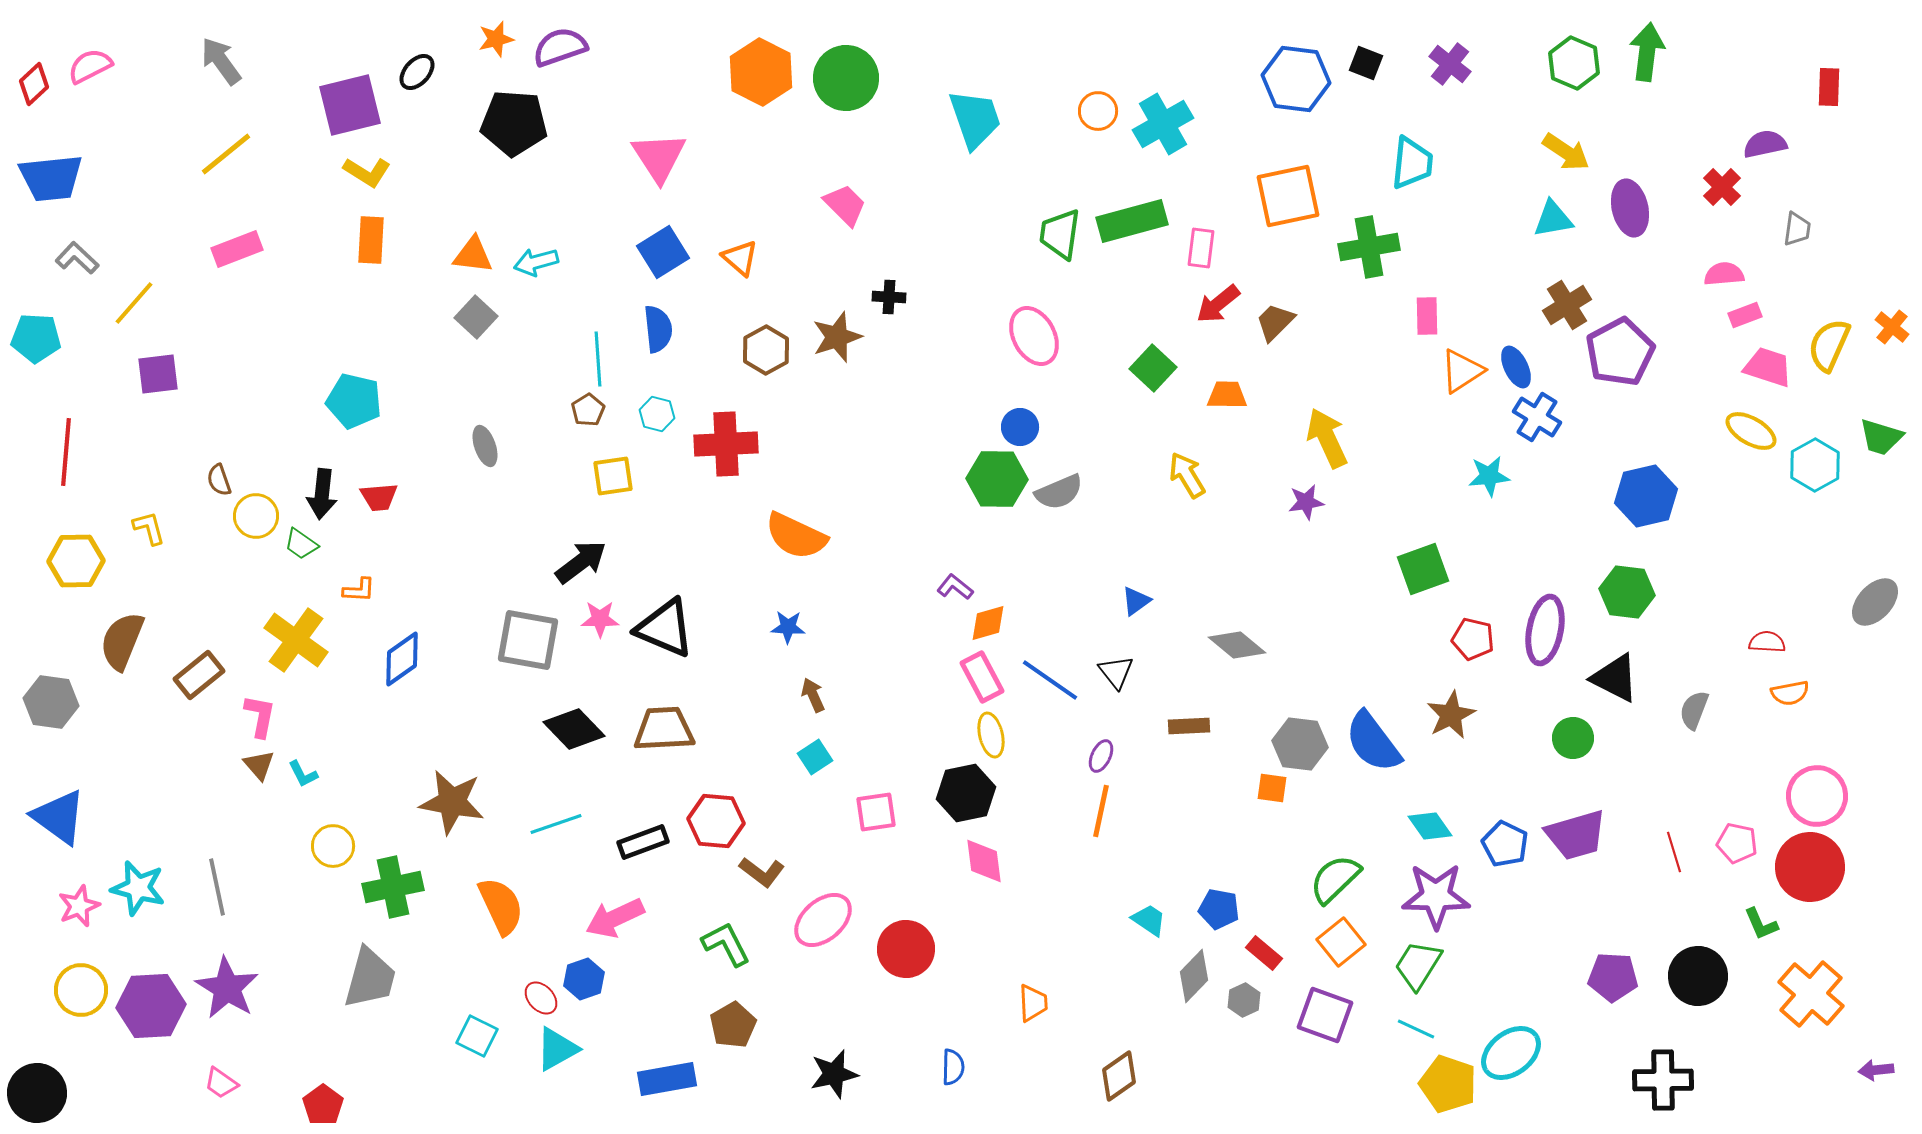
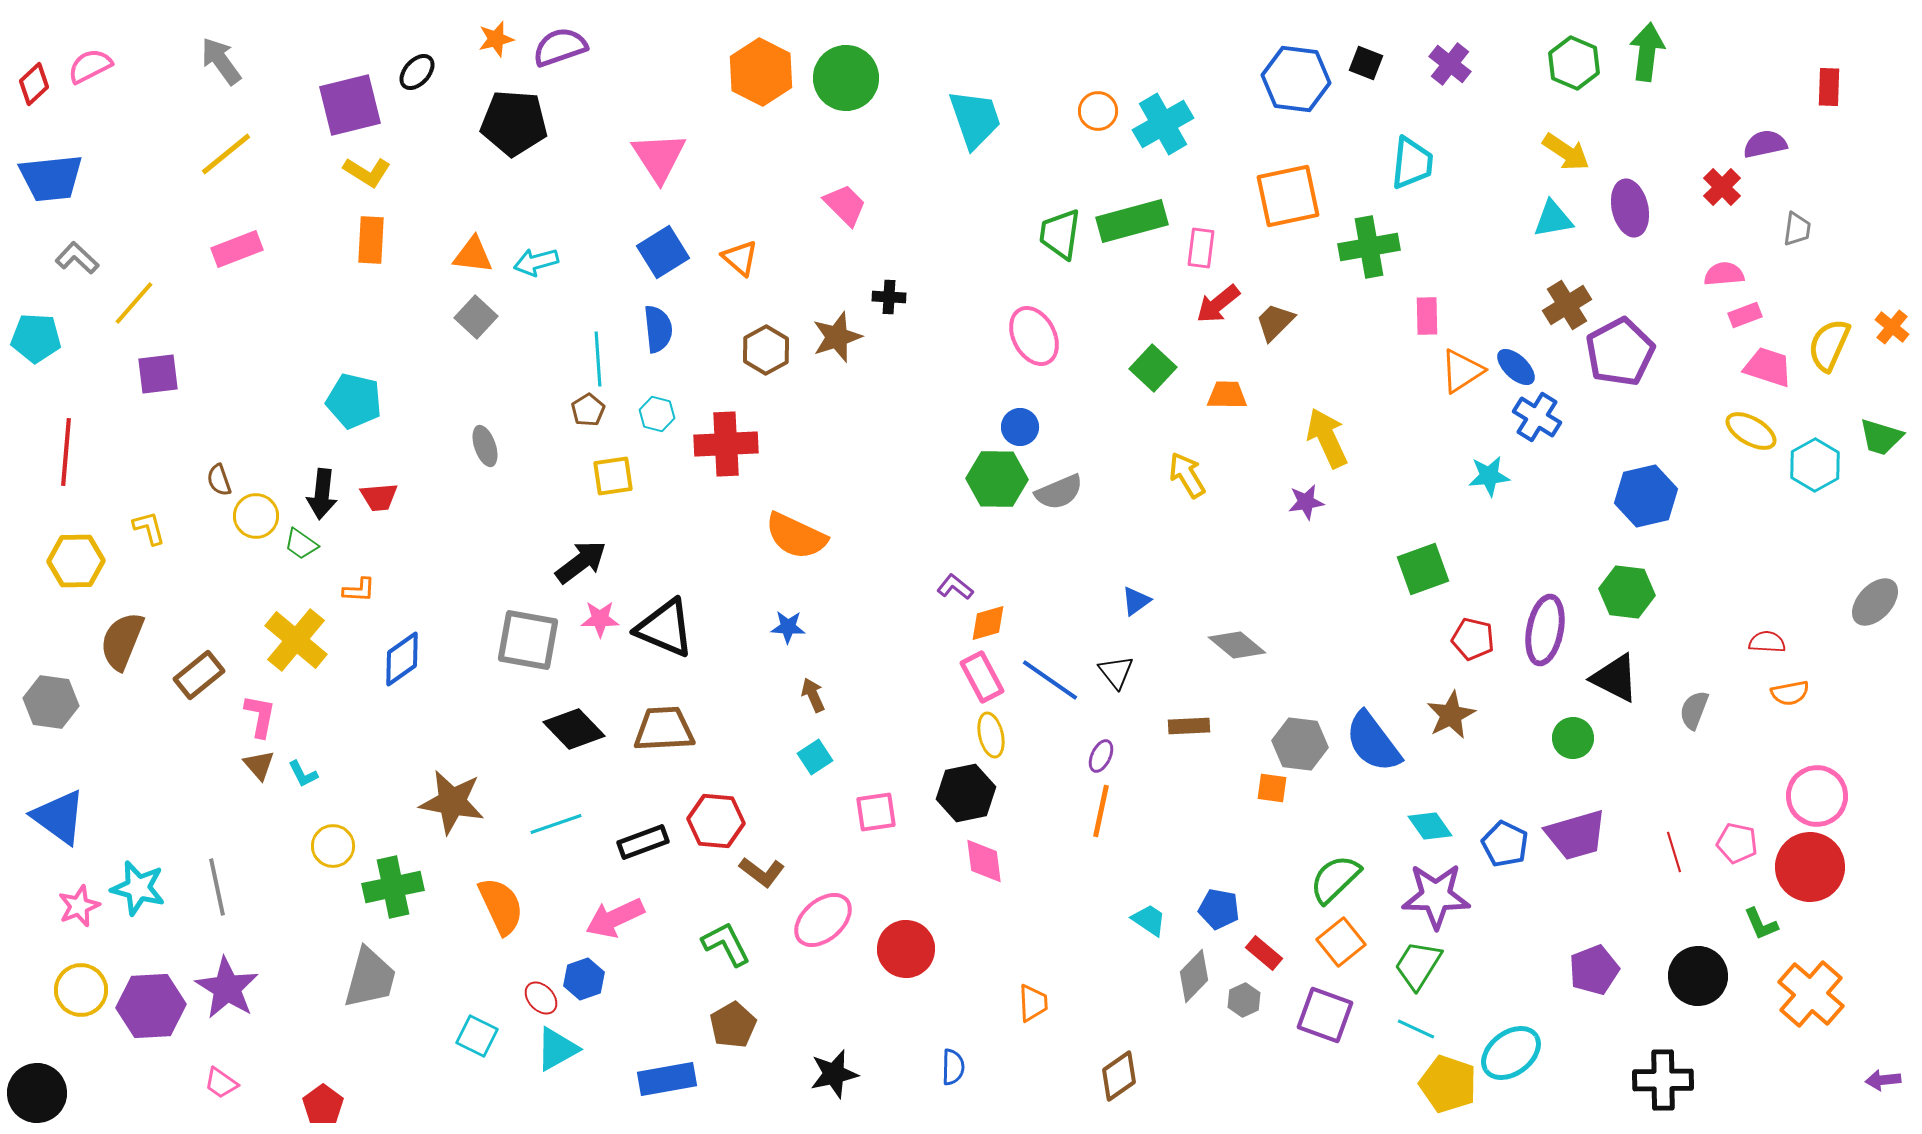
blue ellipse at (1516, 367): rotated 21 degrees counterclockwise
yellow cross at (296, 640): rotated 4 degrees clockwise
purple pentagon at (1613, 977): moved 19 px left, 7 px up; rotated 24 degrees counterclockwise
purple arrow at (1876, 1070): moved 7 px right, 10 px down
